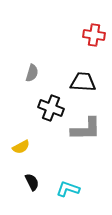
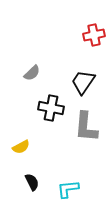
red cross: rotated 20 degrees counterclockwise
gray semicircle: rotated 30 degrees clockwise
black trapezoid: rotated 60 degrees counterclockwise
black cross: rotated 10 degrees counterclockwise
gray L-shape: moved 2 px up; rotated 96 degrees clockwise
cyan L-shape: rotated 25 degrees counterclockwise
